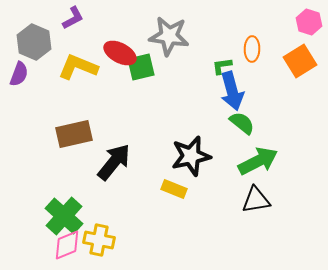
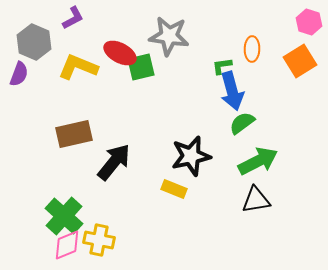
green semicircle: rotated 76 degrees counterclockwise
